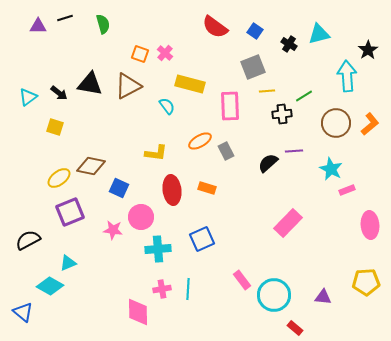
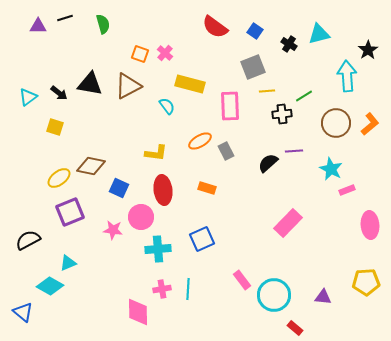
red ellipse at (172, 190): moved 9 px left
